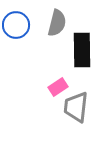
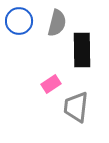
blue circle: moved 3 px right, 4 px up
pink rectangle: moved 7 px left, 3 px up
